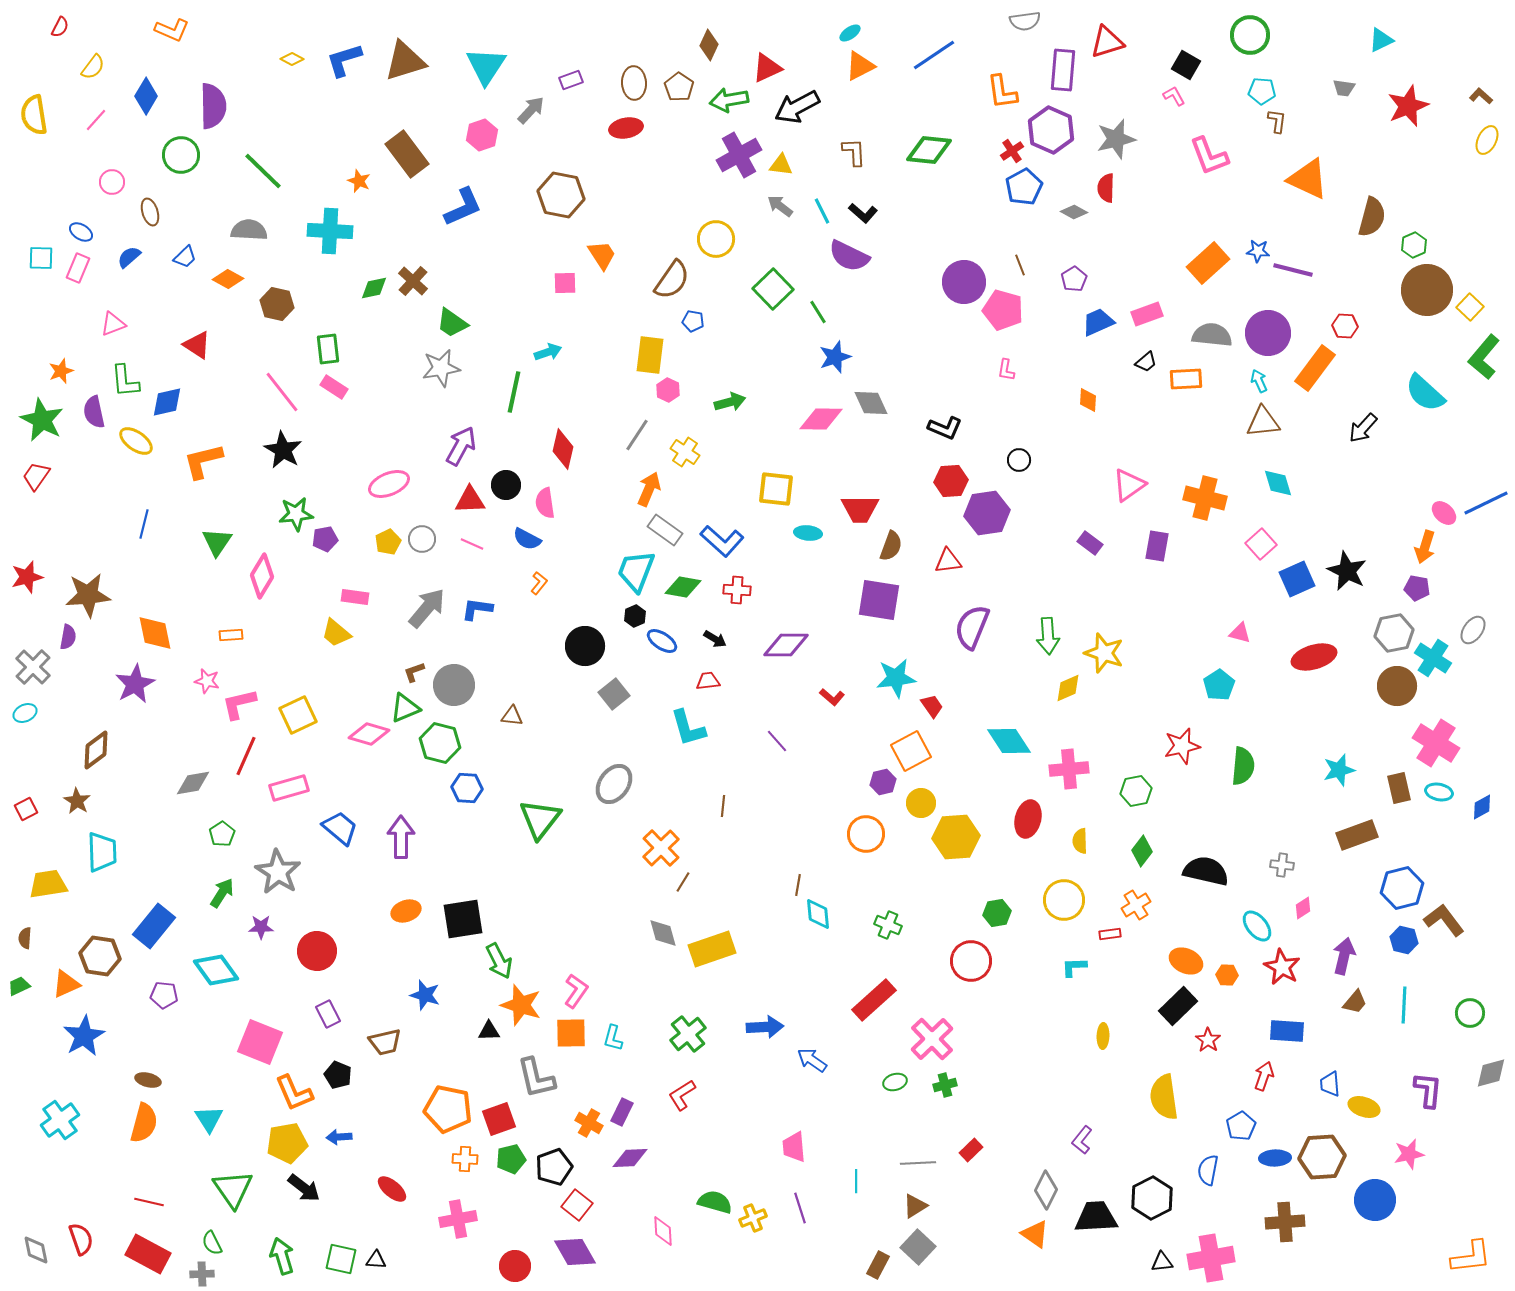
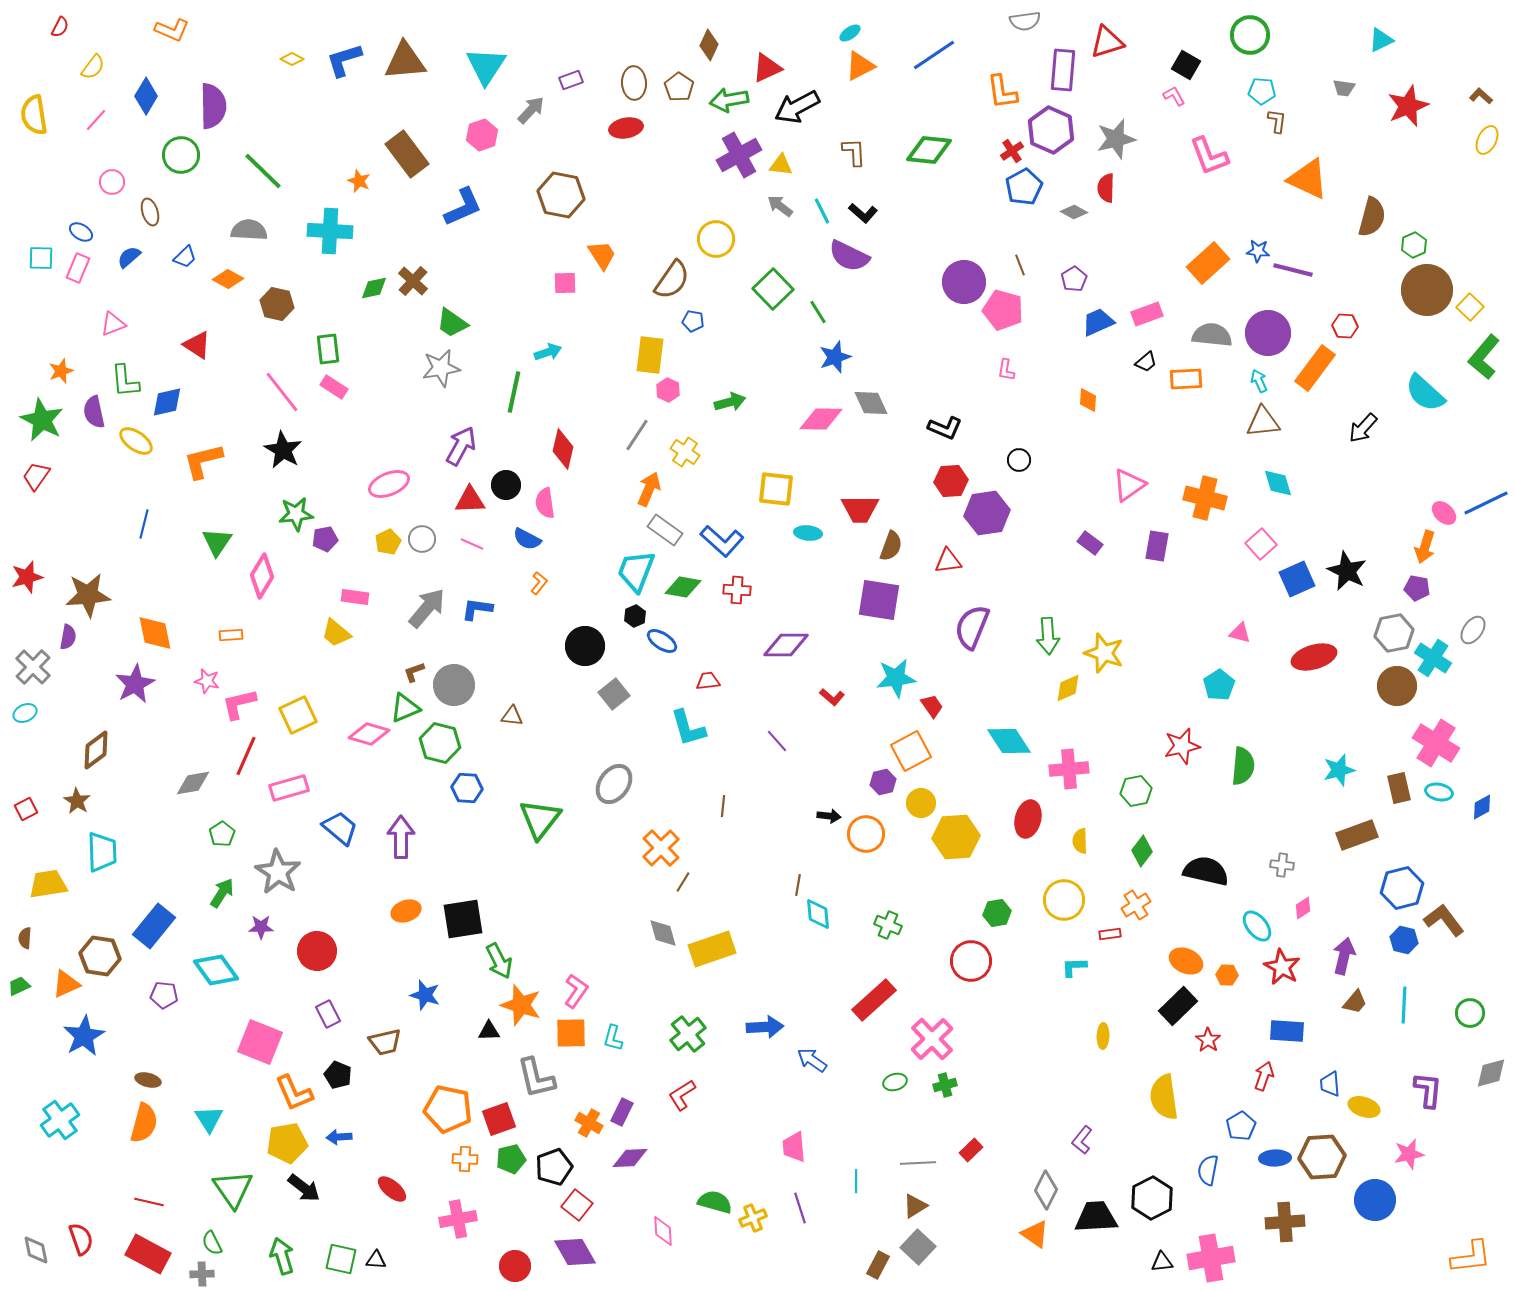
brown triangle at (405, 61): rotated 12 degrees clockwise
black arrow at (715, 639): moved 114 px right, 177 px down; rotated 25 degrees counterclockwise
